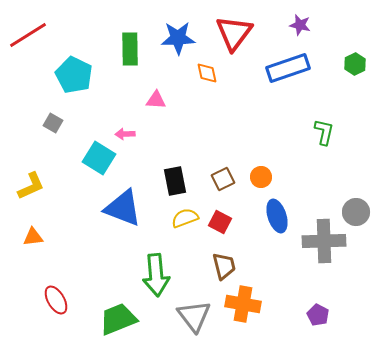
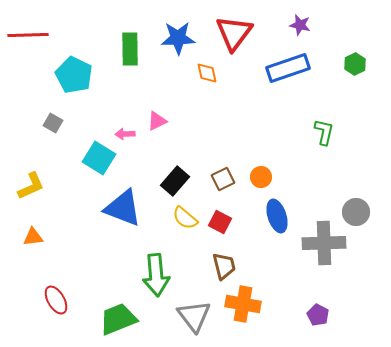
red line: rotated 30 degrees clockwise
pink triangle: moved 1 px right, 21 px down; rotated 30 degrees counterclockwise
black rectangle: rotated 52 degrees clockwise
yellow semicircle: rotated 120 degrees counterclockwise
gray cross: moved 2 px down
